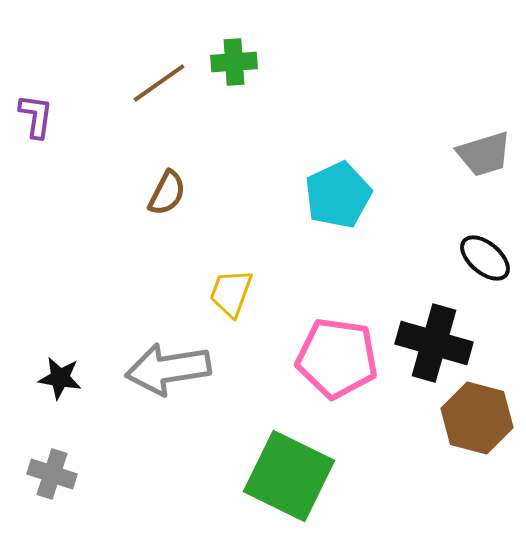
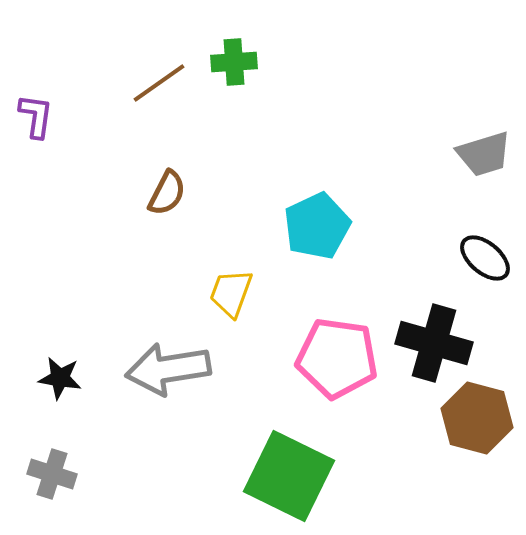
cyan pentagon: moved 21 px left, 31 px down
